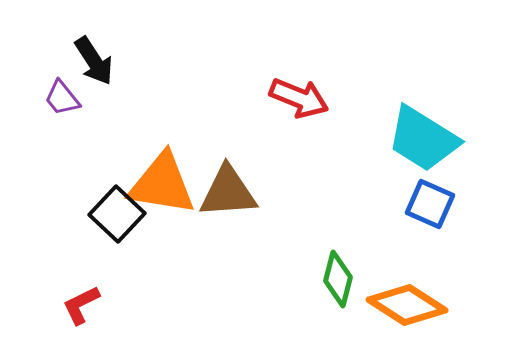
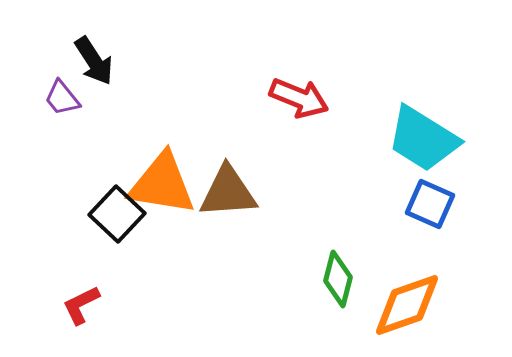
orange diamond: rotated 52 degrees counterclockwise
